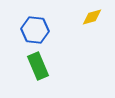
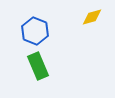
blue hexagon: moved 1 px down; rotated 16 degrees clockwise
